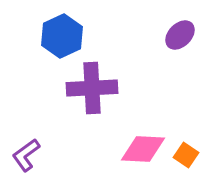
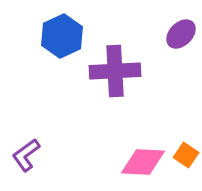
purple ellipse: moved 1 px right, 1 px up
purple cross: moved 23 px right, 17 px up
pink diamond: moved 13 px down
